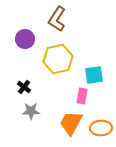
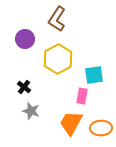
yellow hexagon: rotated 16 degrees counterclockwise
gray star: rotated 18 degrees clockwise
